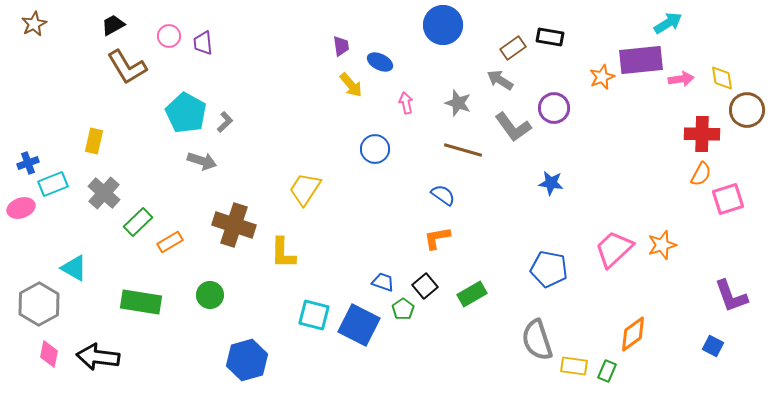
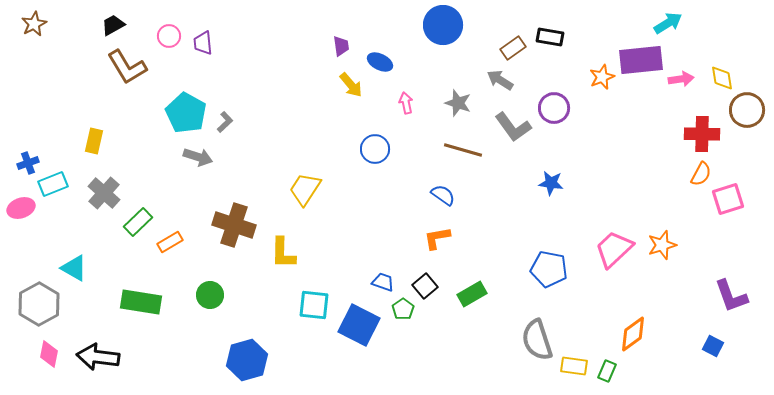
gray arrow at (202, 161): moved 4 px left, 4 px up
cyan square at (314, 315): moved 10 px up; rotated 8 degrees counterclockwise
